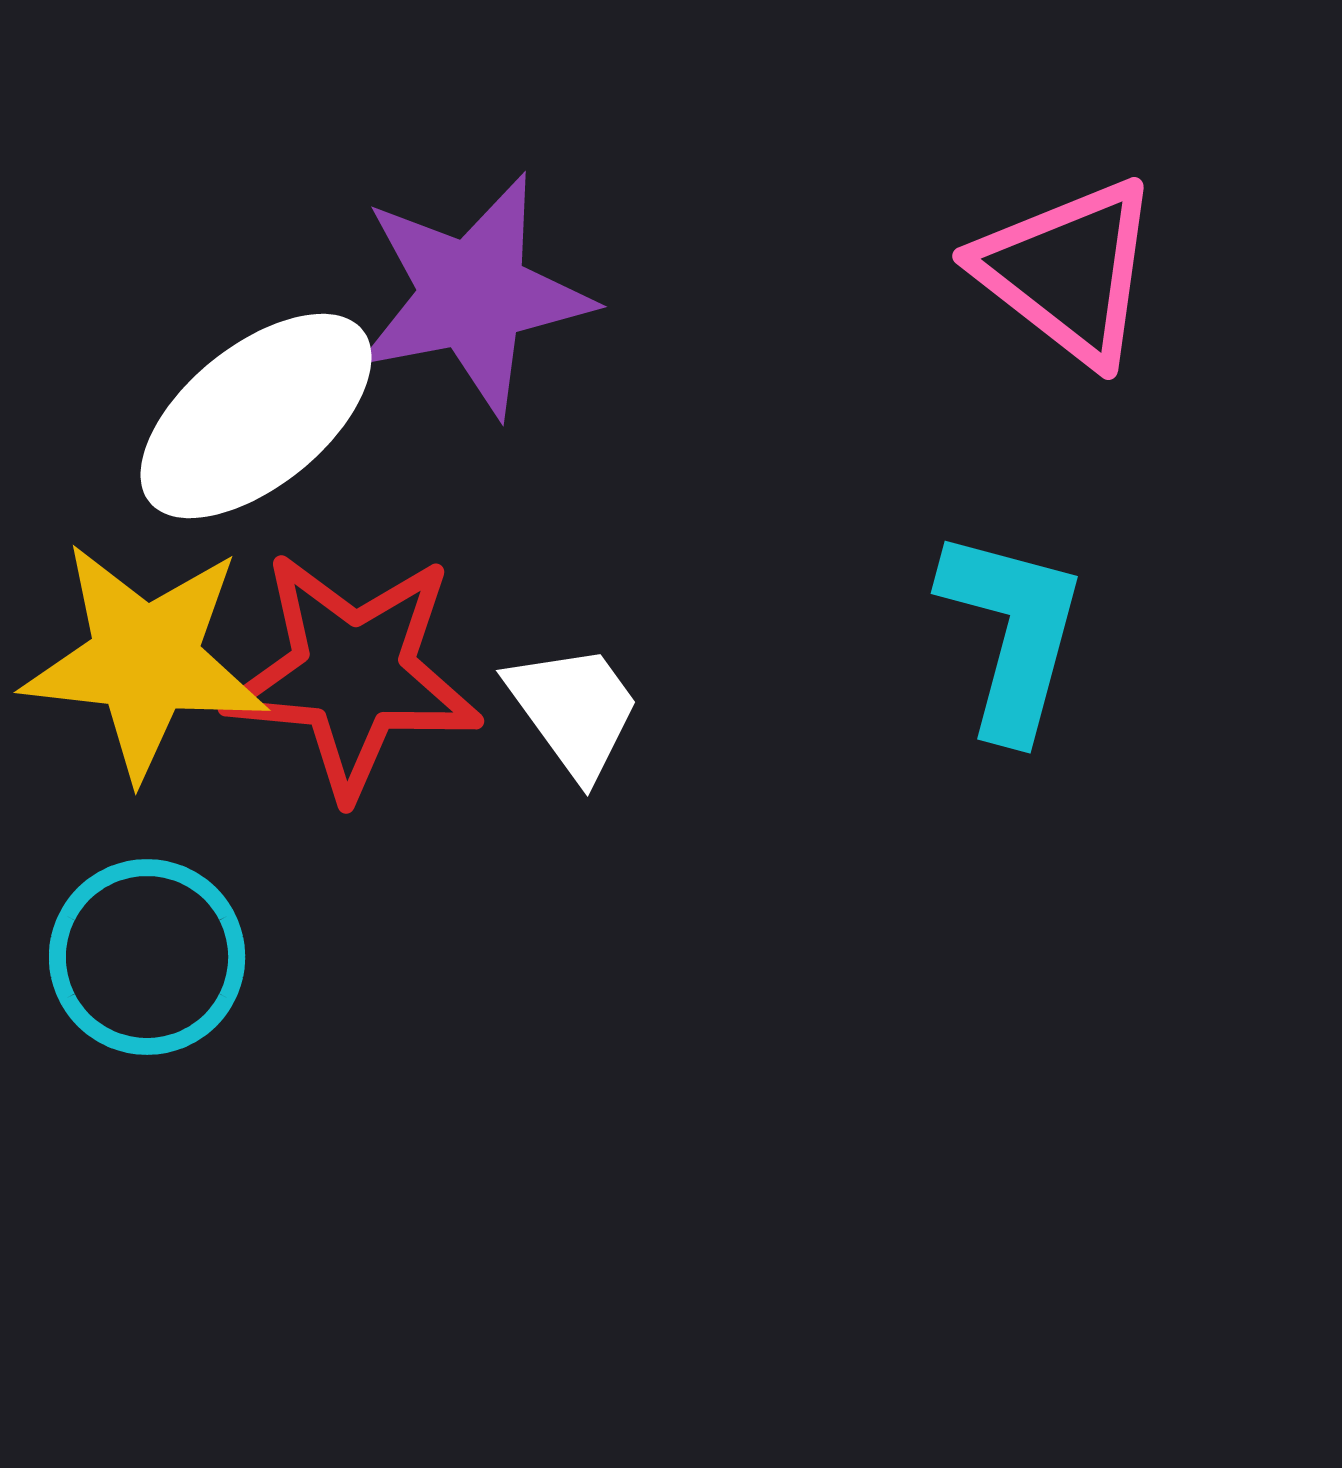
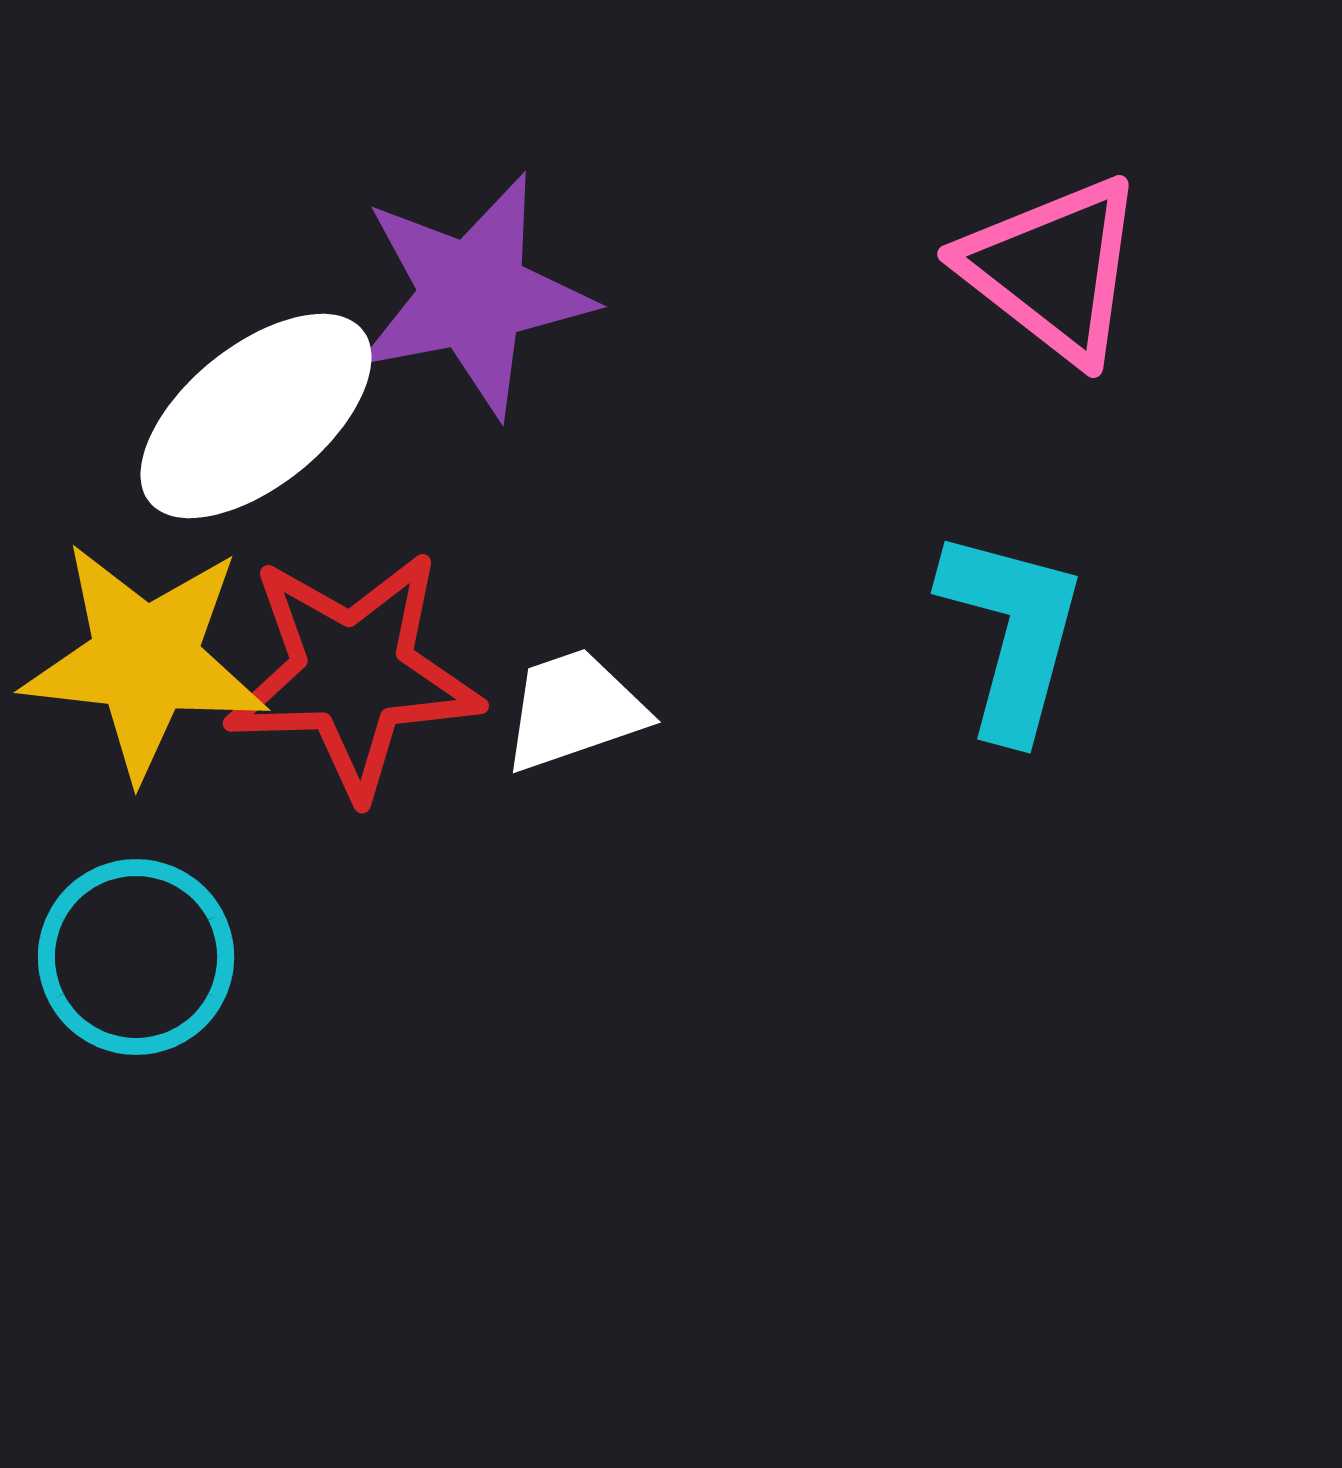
pink triangle: moved 15 px left, 2 px up
red star: rotated 7 degrees counterclockwise
white trapezoid: rotated 73 degrees counterclockwise
cyan circle: moved 11 px left
